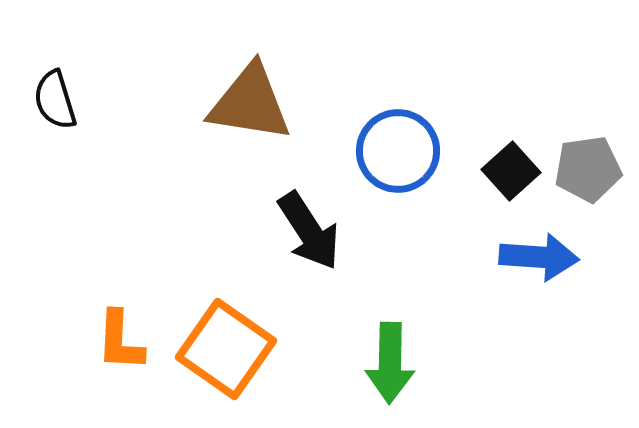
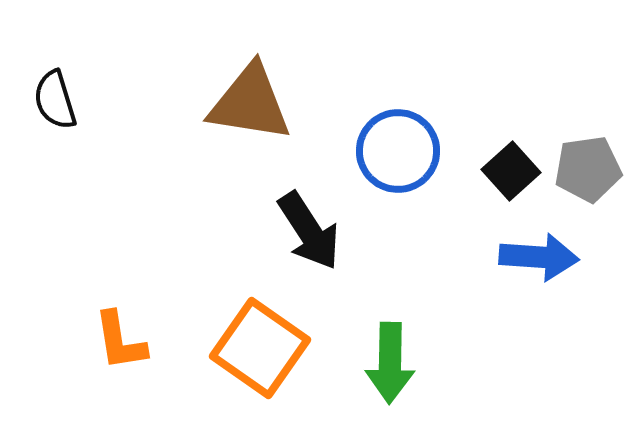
orange L-shape: rotated 12 degrees counterclockwise
orange square: moved 34 px right, 1 px up
